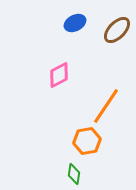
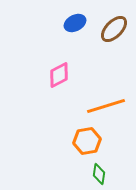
brown ellipse: moved 3 px left, 1 px up
orange line: rotated 39 degrees clockwise
green diamond: moved 25 px right
